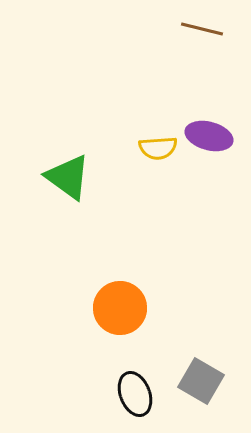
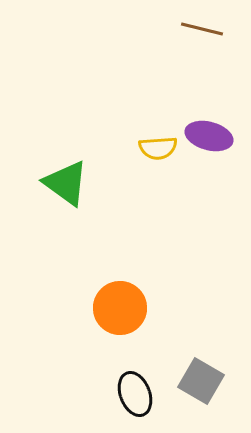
green triangle: moved 2 px left, 6 px down
